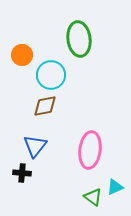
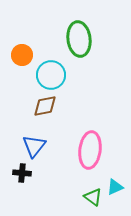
blue triangle: moved 1 px left
